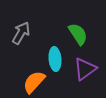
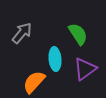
gray arrow: moved 1 px right; rotated 10 degrees clockwise
